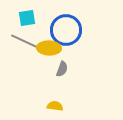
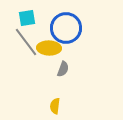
blue circle: moved 2 px up
gray line: rotated 28 degrees clockwise
gray semicircle: moved 1 px right
yellow semicircle: rotated 91 degrees counterclockwise
